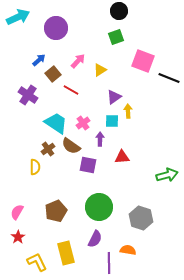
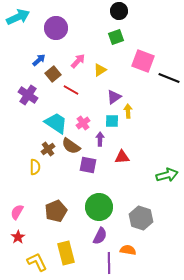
purple semicircle: moved 5 px right, 3 px up
